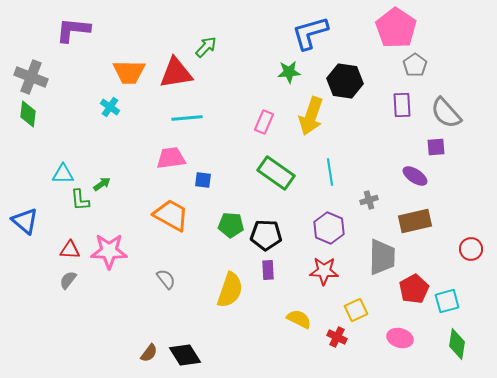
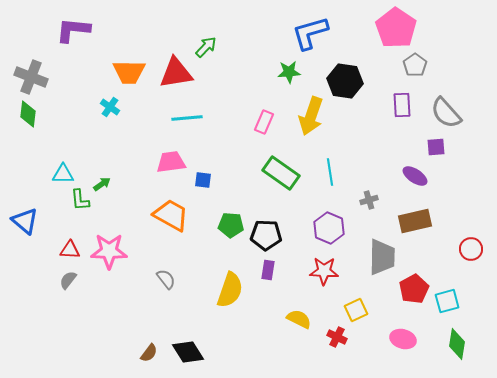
pink trapezoid at (171, 158): moved 4 px down
green rectangle at (276, 173): moved 5 px right
purple rectangle at (268, 270): rotated 12 degrees clockwise
pink ellipse at (400, 338): moved 3 px right, 1 px down
black diamond at (185, 355): moved 3 px right, 3 px up
